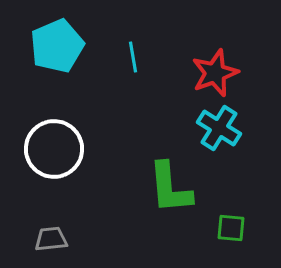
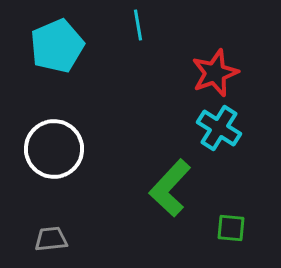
cyan line: moved 5 px right, 32 px up
green L-shape: rotated 48 degrees clockwise
